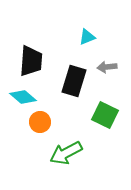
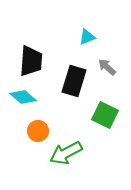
gray arrow: rotated 48 degrees clockwise
orange circle: moved 2 px left, 9 px down
